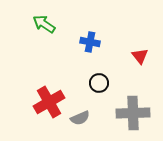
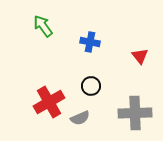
green arrow: moved 1 px left, 2 px down; rotated 20 degrees clockwise
black circle: moved 8 px left, 3 px down
gray cross: moved 2 px right
